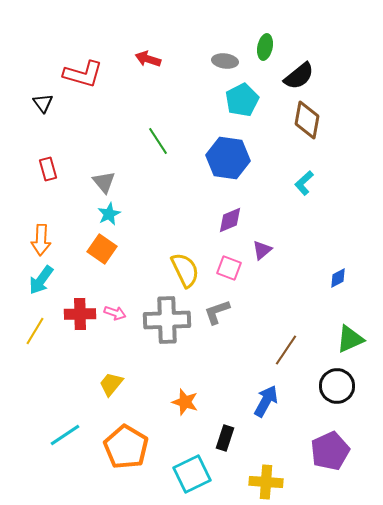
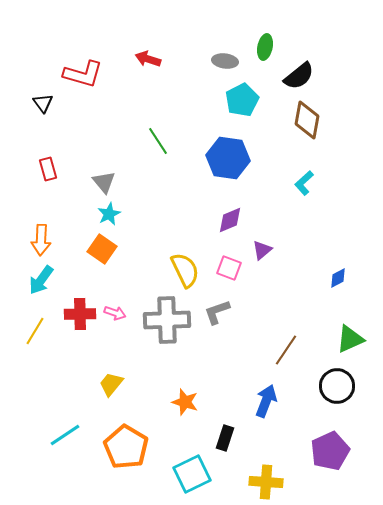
blue arrow: rotated 8 degrees counterclockwise
